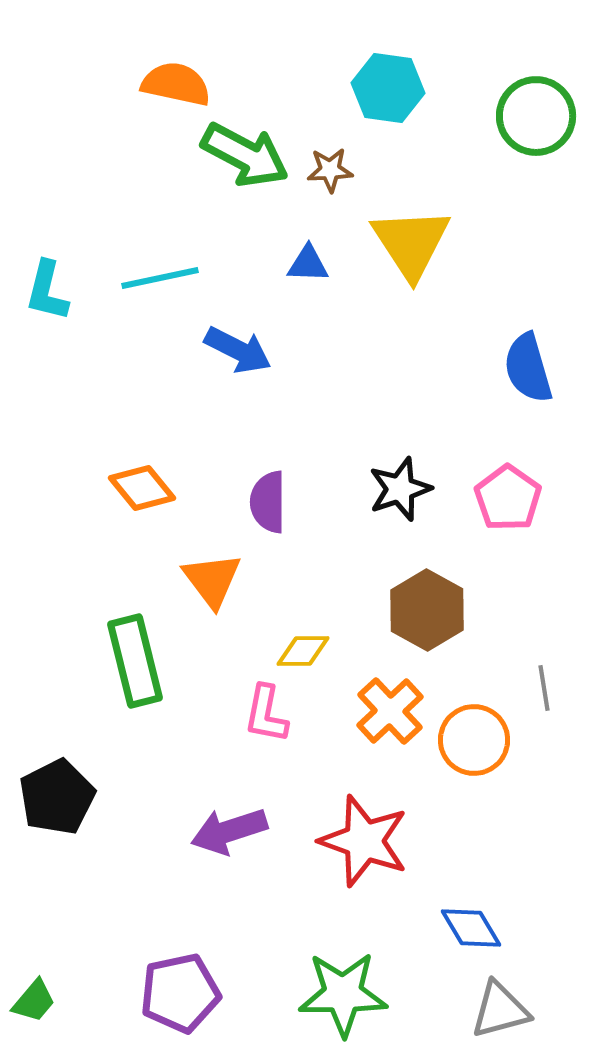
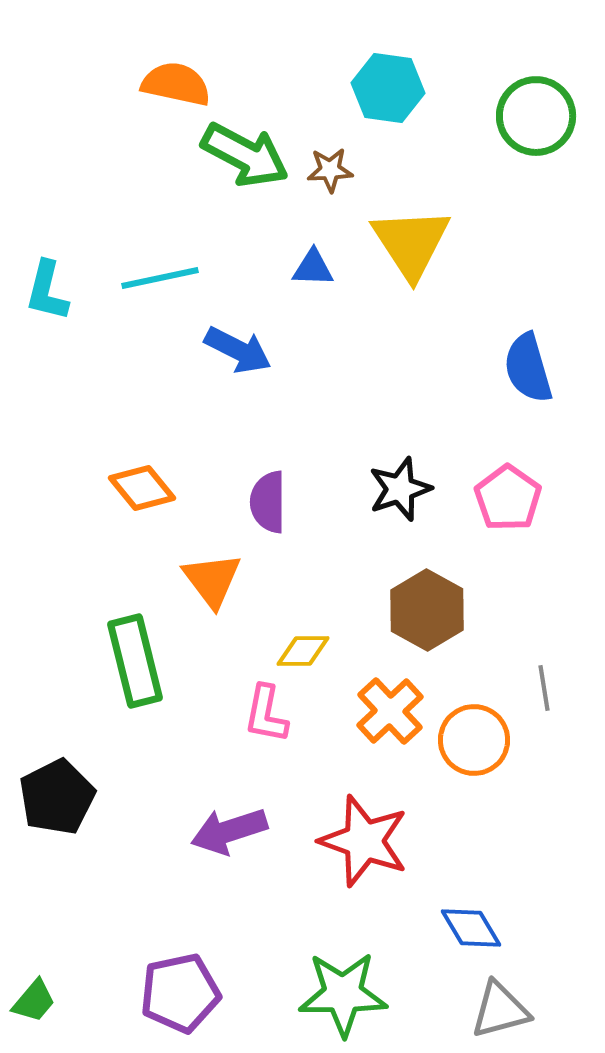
blue triangle: moved 5 px right, 4 px down
